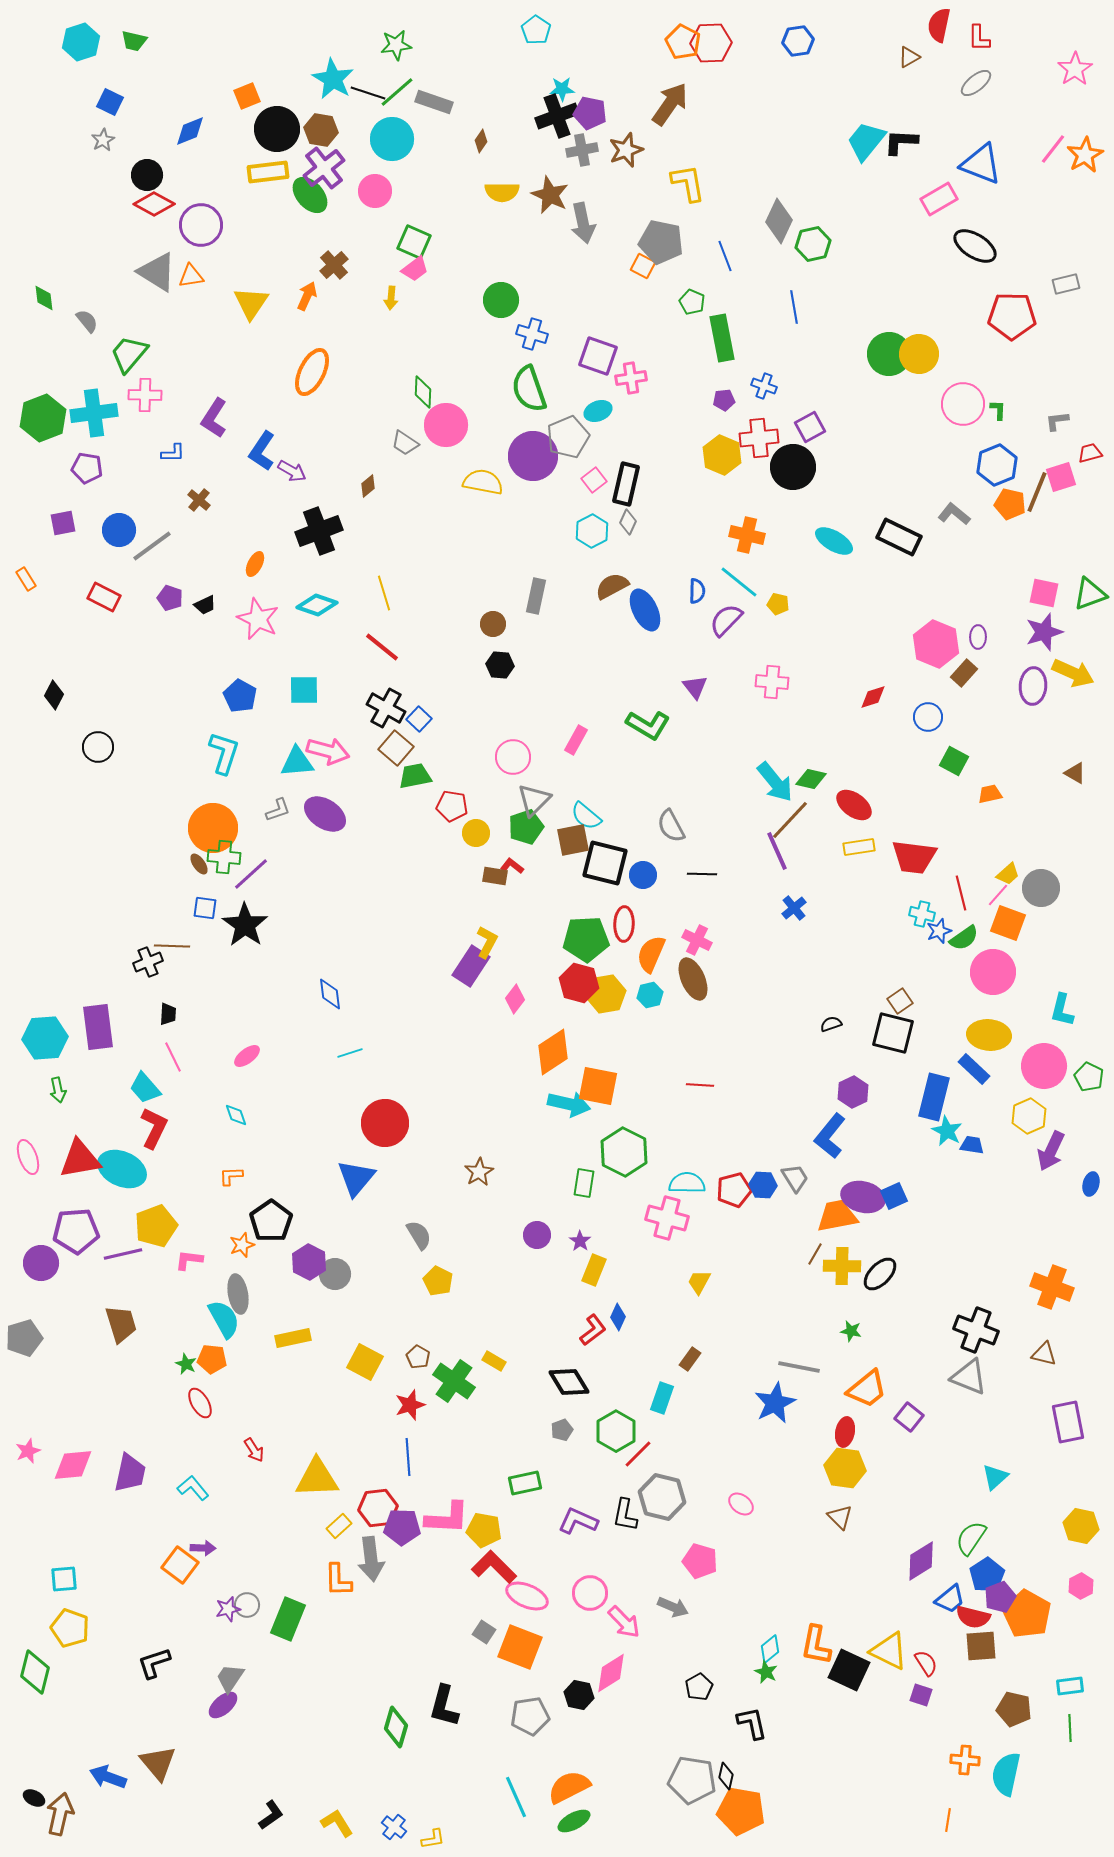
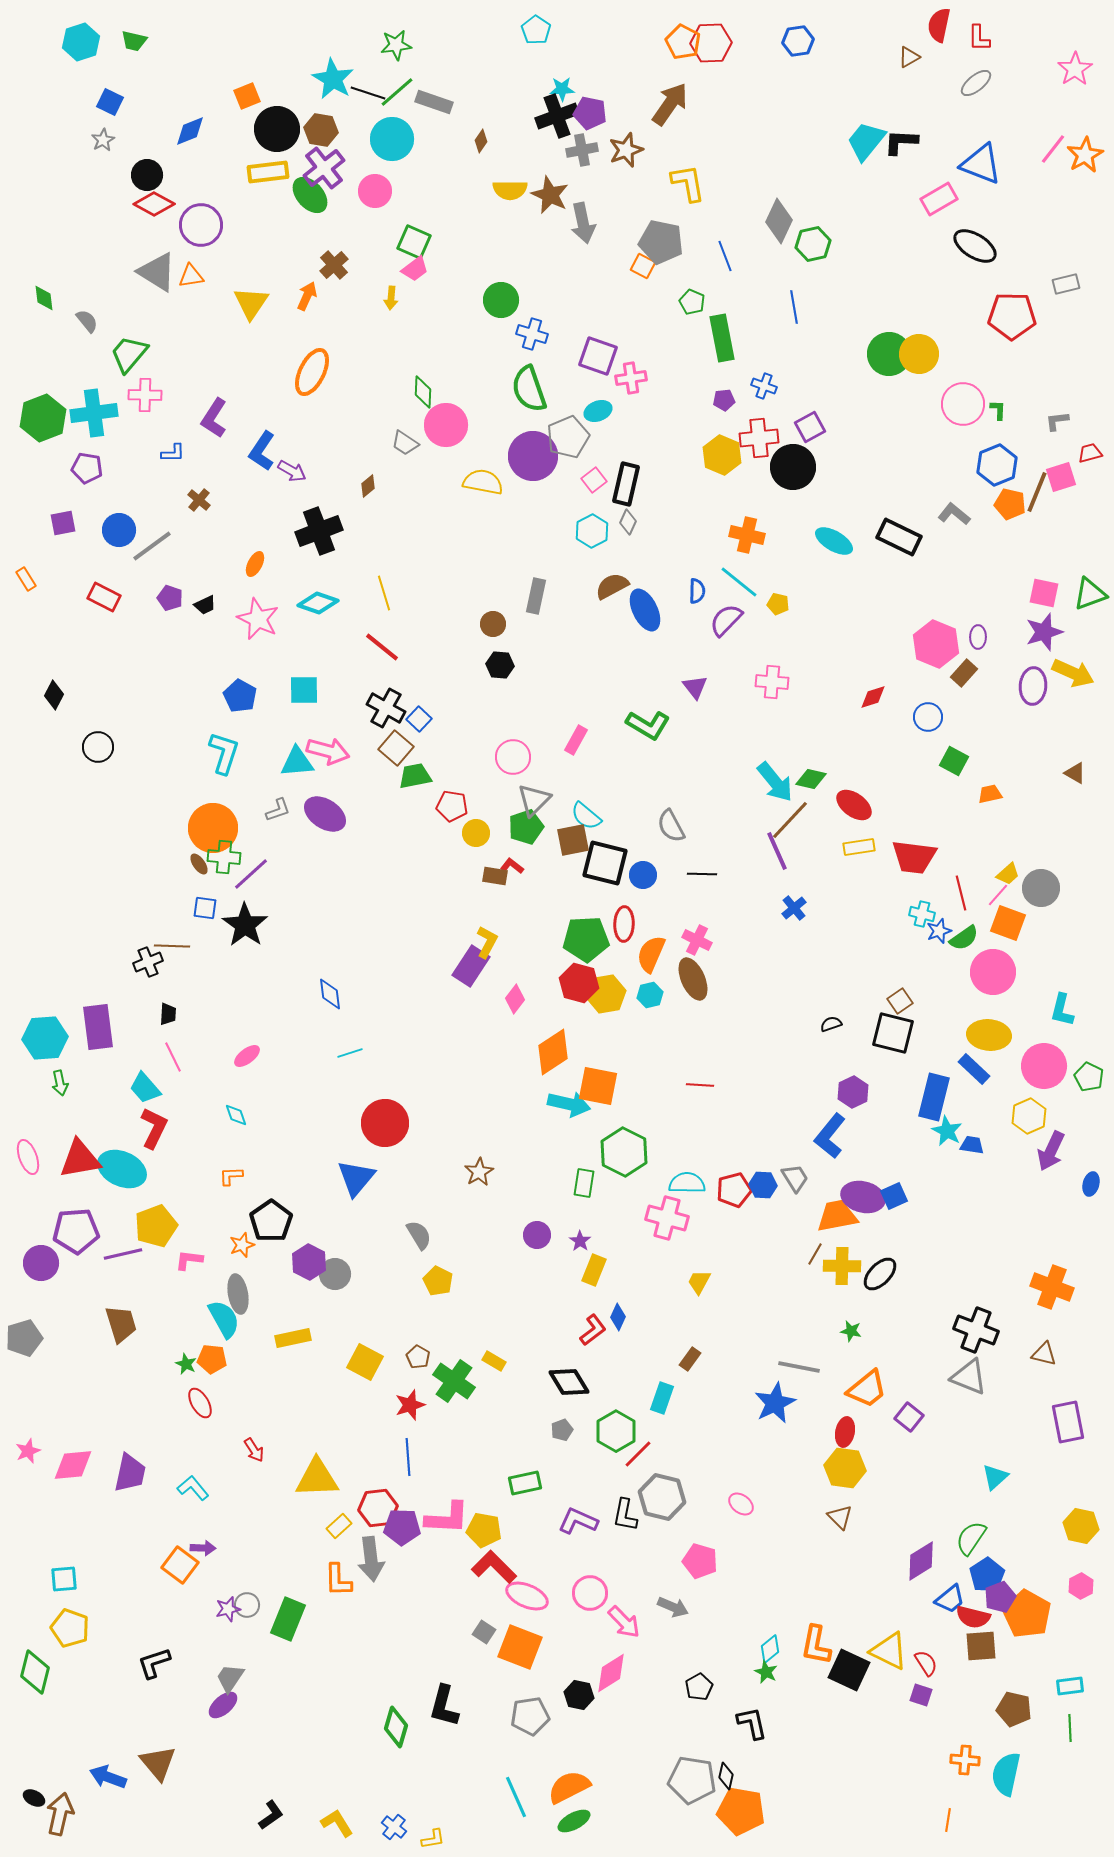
yellow semicircle at (502, 192): moved 8 px right, 2 px up
cyan diamond at (317, 605): moved 1 px right, 2 px up
green arrow at (58, 1090): moved 2 px right, 7 px up
